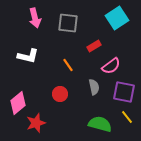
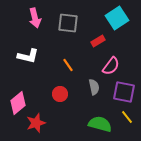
red rectangle: moved 4 px right, 5 px up
pink semicircle: rotated 18 degrees counterclockwise
